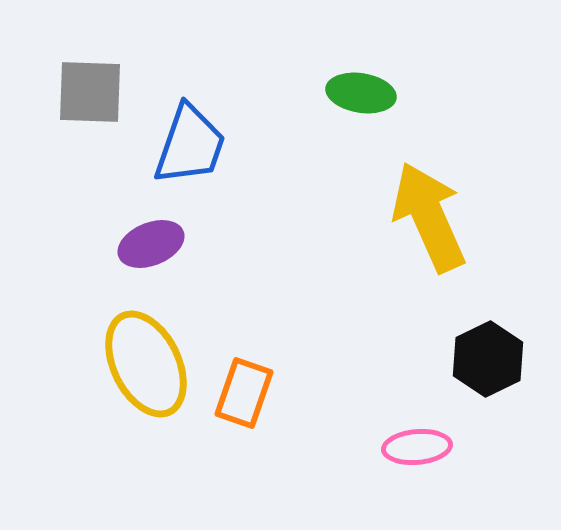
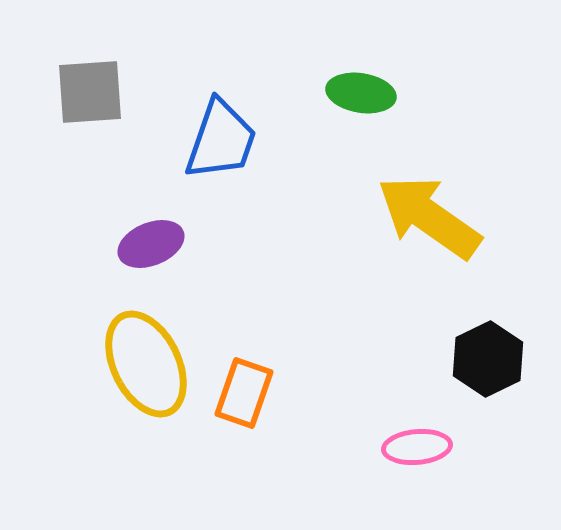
gray square: rotated 6 degrees counterclockwise
blue trapezoid: moved 31 px right, 5 px up
yellow arrow: rotated 31 degrees counterclockwise
